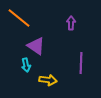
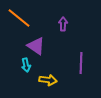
purple arrow: moved 8 px left, 1 px down
